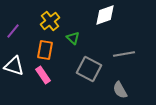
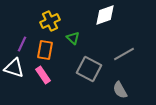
yellow cross: rotated 12 degrees clockwise
purple line: moved 9 px right, 13 px down; rotated 14 degrees counterclockwise
gray line: rotated 20 degrees counterclockwise
white triangle: moved 2 px down
